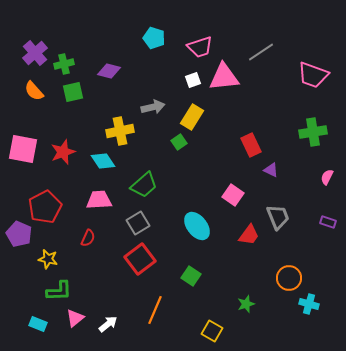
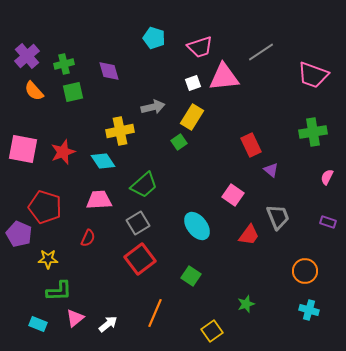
purple cross at (35, 53): moved 8 px left, 3 px down
purple diamond at (109, 71): rotated 60 degrees clockwise
white square at (193, 80): moved 3 px down
purple triangle at (271, 170): rotated 14 degrees clockwise
red pentagon at (45, 207): rotated 28 degrees counterclockwise
yellow star at (48, 259): rotated 12 degrees counterclockwise
orange circle at (289, 278): moved 16 px right, 7 px up
cyan cross at (309, 304): moved 6 px down
orange line at (155, 310): moved 3 px down
yellow square at (212, 331): rotated 25 degrees clockwise
